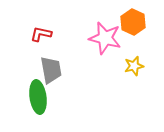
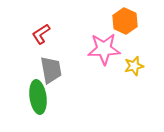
orange hexagon: moved 8 px left, 1 px up
red L-shape: rotated 45 degrees counterclockwise
pink star: moved 1 px left, 11 px down; rotated 16 degrees counterclockwise
